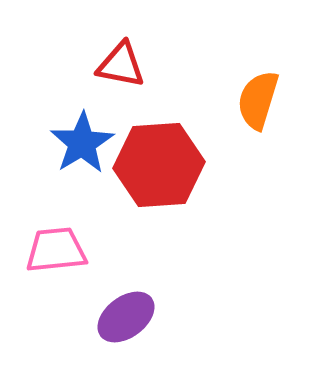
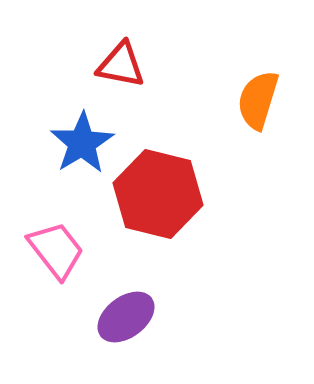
red hexagon: moved 1 px left, 29 px down; rotated 18 degrees clockwise
pink trapezoid: rotated 58 degrees clockwise
